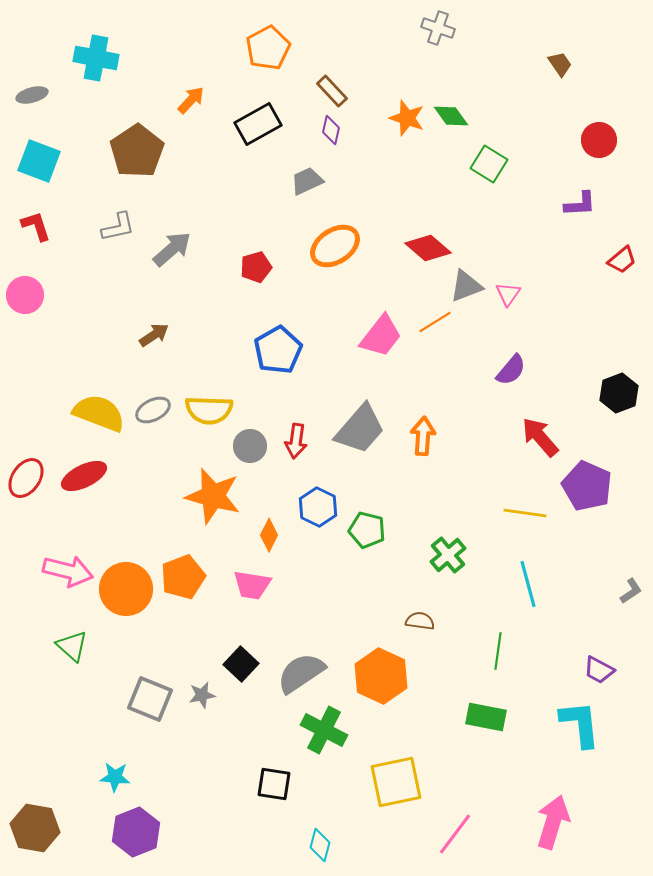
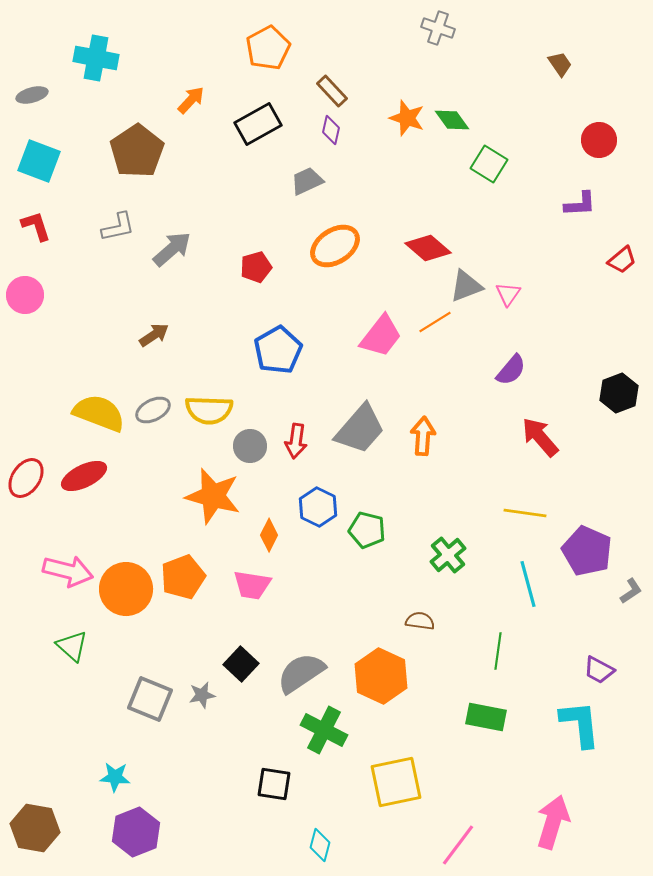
green diamond at (451, 116): moved 1 px right, 4 px down
purple pentagon at (587, 486): moved 65 px down
pink line at (455, 834): moved 3 px right, 11 px down
